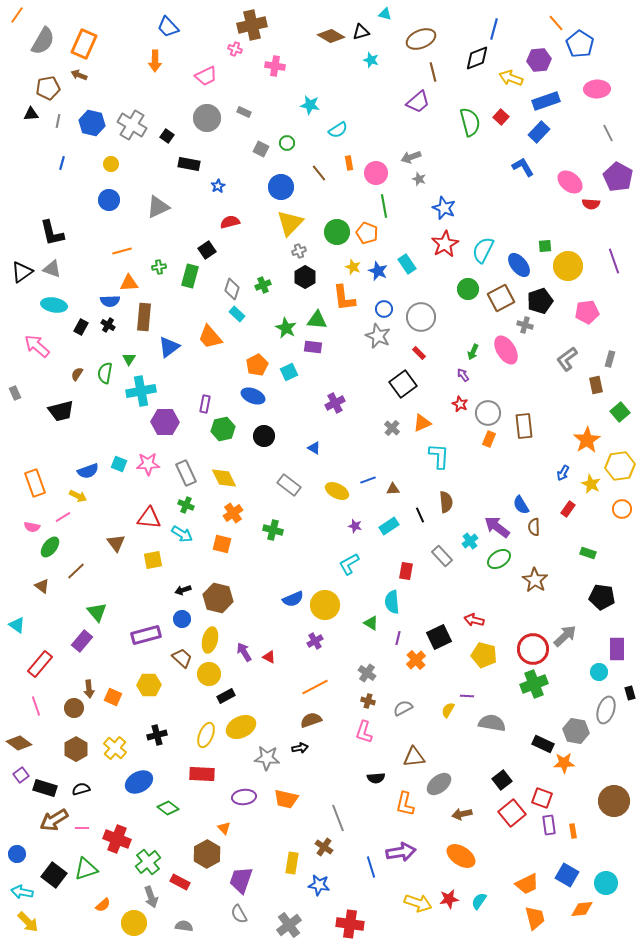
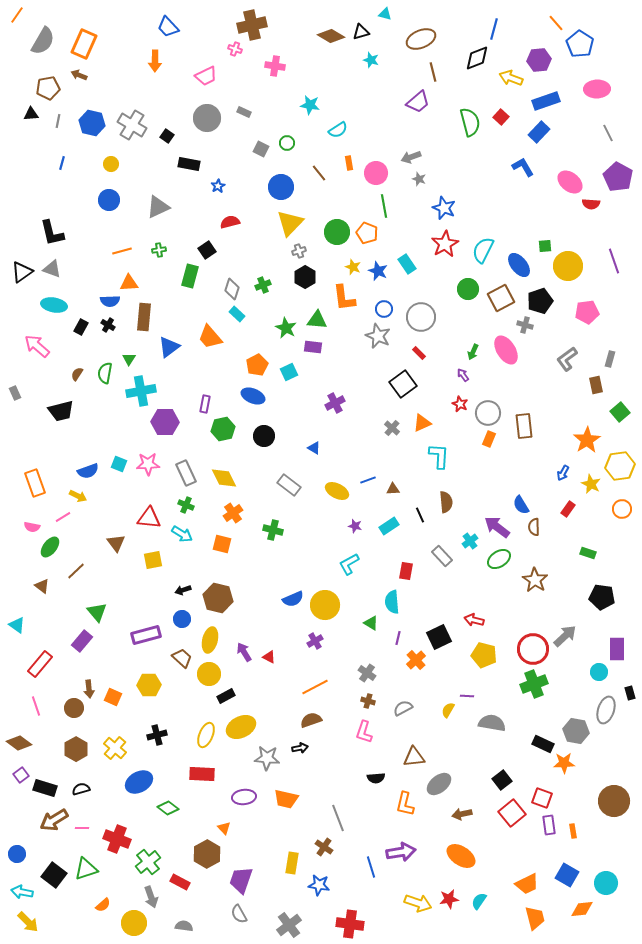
green cross at (159, 267): moved 17 px up
